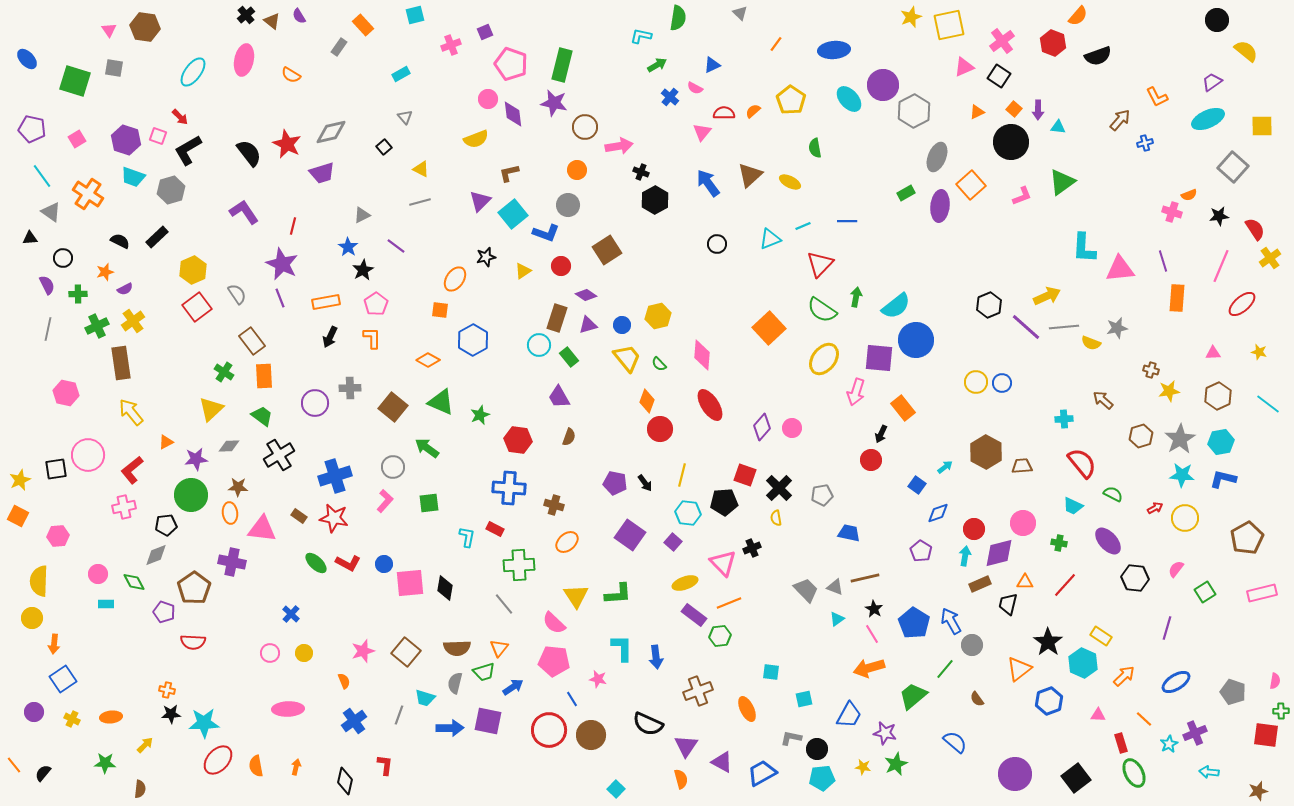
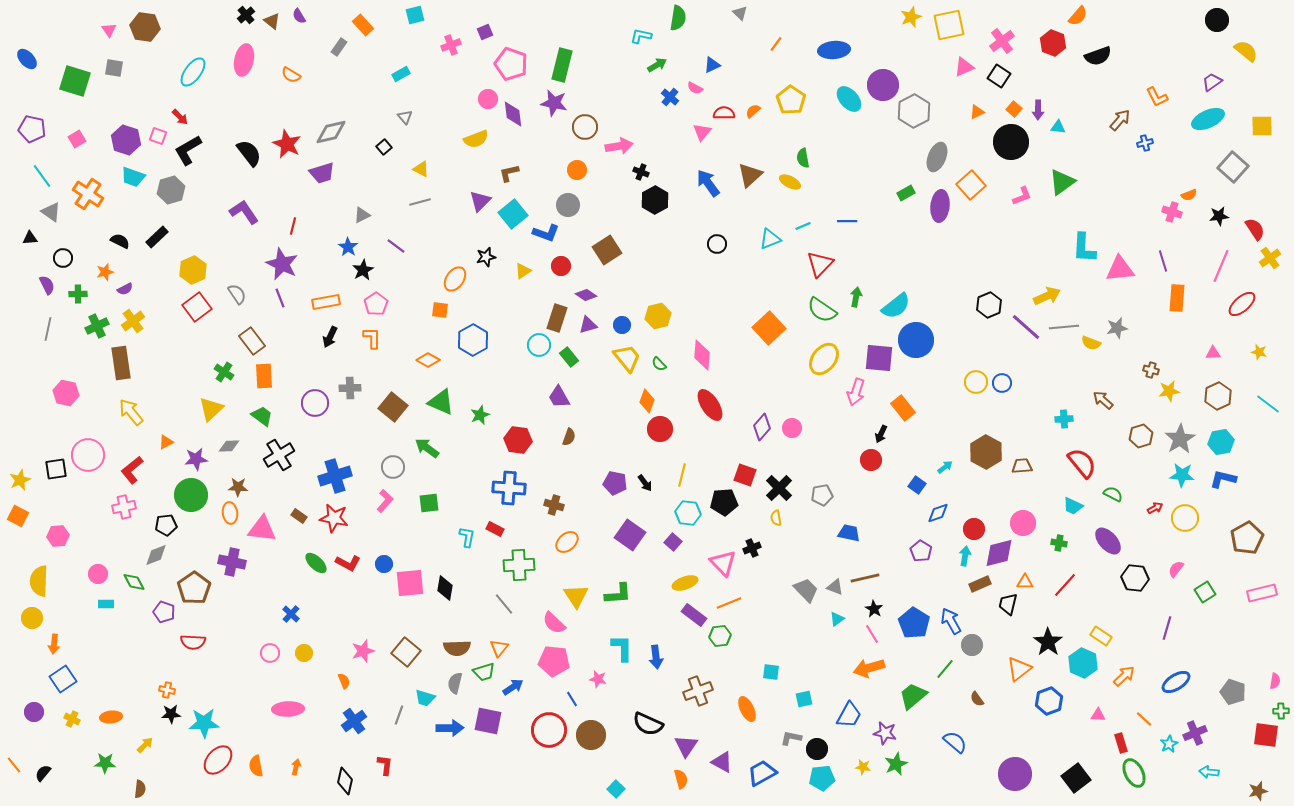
green semicircle at (815, 148): moved 12 px left, 10 px down
